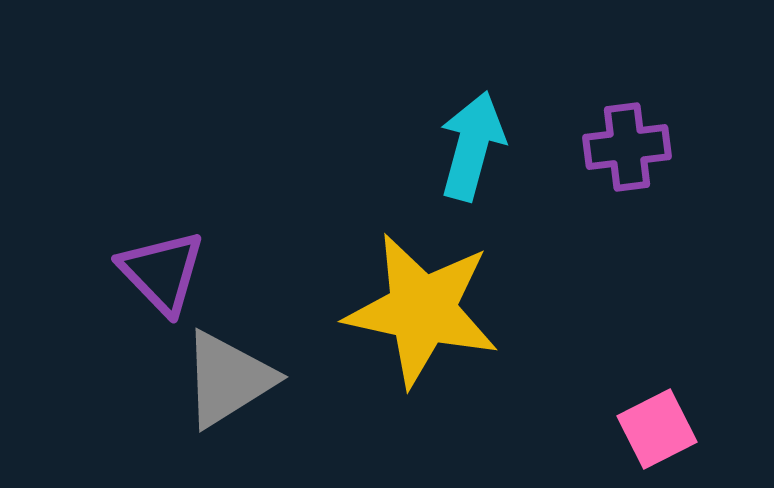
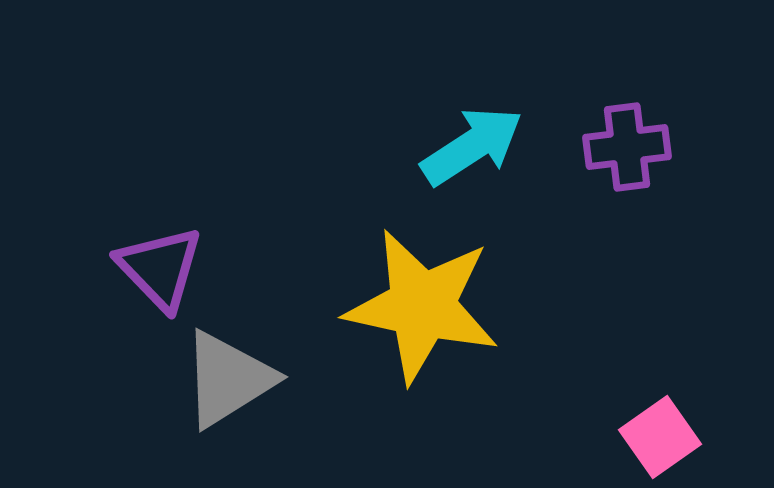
cyan arrow: rotated 42 degrees clockwise
purple triangle: moved 2 px left, 4 px up
yellow star: moved 4 px up
pink square: moved 3 px right, 8 px down; rotated 8 degrees counterclockwise
